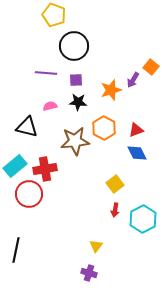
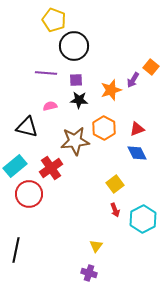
yellow pentagon: moved 5 px down
black star: moved 1 px right, 2 px up
red triangle: moved 1 px right, 1 px up
red cross: moved 6 px right, 1 px up; rotated 25 degrees counterclockwise
red arrow: rotated 32 degrees counterclockwise
